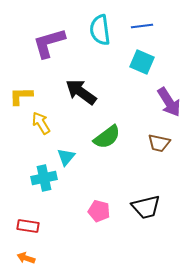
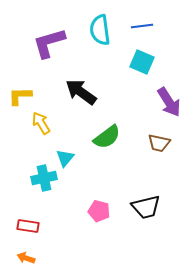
yellow L-shape: moved 1 px left
cyan triangle: moved 1 px left, 1 px down
